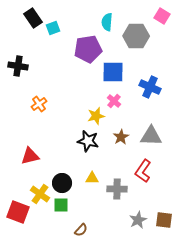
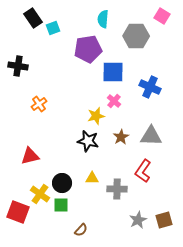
cyan semicircle: moved 4 px left, 3 px up
brown square: rotated 24 degrees counterclockwise
